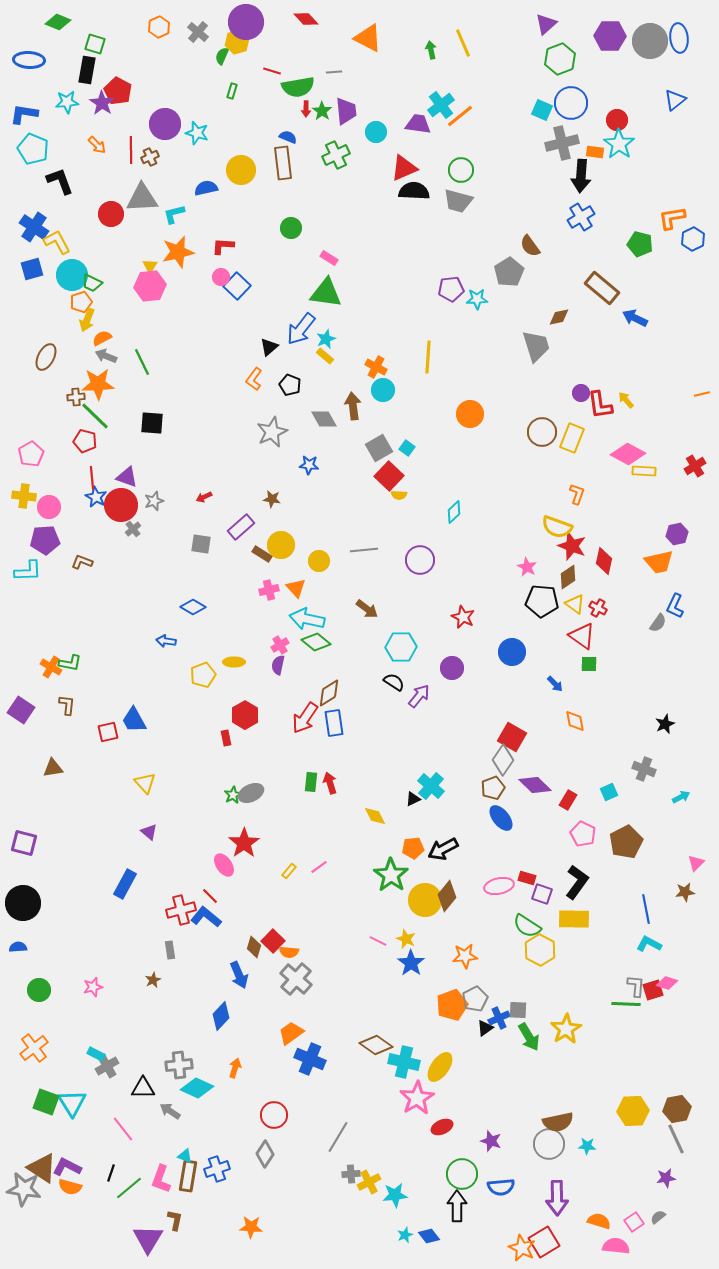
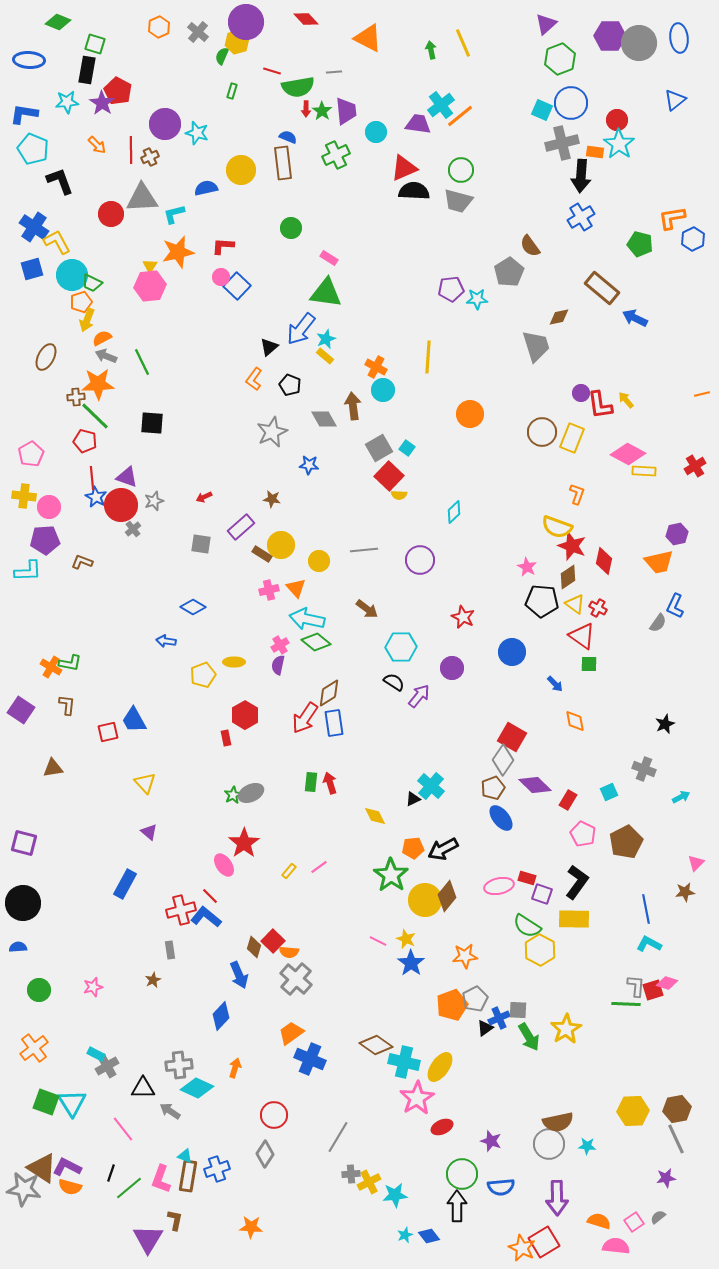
gray circle at (650, 41): moved 11 px left, 2 px down
